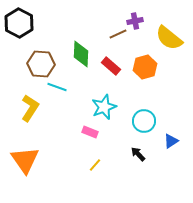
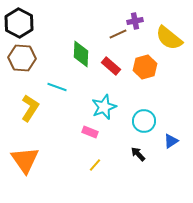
brown hexagon: moved 19 px left, 6 px up
